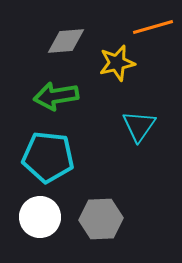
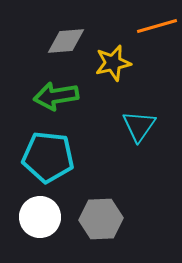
orange line: moved 4 px right, 1 px up
yellow star: moved 4 px left
